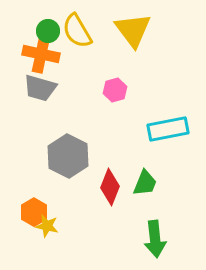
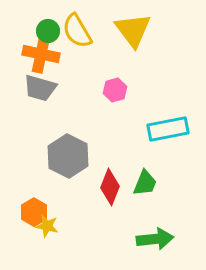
green arrow: rotated 90 degrees counterclockwise
